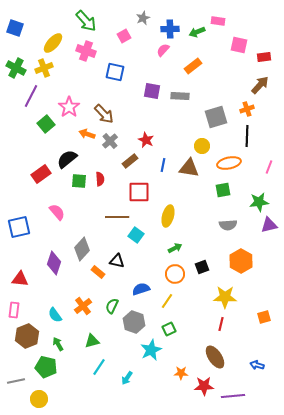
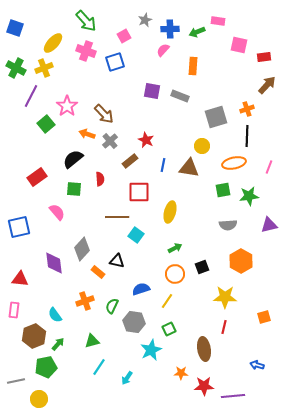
gray star at (143, 18): moved 2 px right, 2 px down
orange rectangle at (193, 66): rotated 48 degrees counterclockwise
blue square at (115, 72): moved 10 px up; rotated 30 degrees counterclockwise
brown arrow at (260, 85): moved 7 px right
gray rectangle at (180, 96): rotated 18 degrees clockwise
pink star at (69, 107): moved 2 px left, 1 px up
black semicircle at (67, 159): moved 6 px right
orange ellipse at (229, 163): moved 5 px right
red rectangle at (41, 174): moved 4 px left, 3 px down
green square at (79, 181): moved 5 px left, 8 px down
green star at (259, 202): moved 10 px left, 6 px up
yellow ellipse at (168, 216): moved 2 px right, 4 px up
purple diamond at (54, 263): rotated 25 degrees counterclockwise
orange cross at (83, 306): moved 2 px right, 5 px up; rotated 18 degrees clockwise
gray hexagon at (134, 322): rotated 10 degrees counterclockwise
red line at (221, 324): moved 3 px right, 3 px down
brown hexagon at (27, 336): moved 7 px right
green arrow at (58, 344): rotated 72 degrees clockwise
brown ellipse at (215, 357): moved 11 px left, 8 px up; rotated 25 degrees clockwise
green pentagon at (46, 367): rotated 25 degrees counterclockwise
